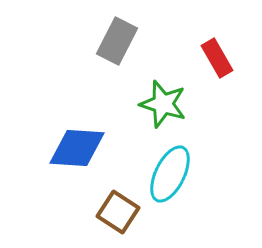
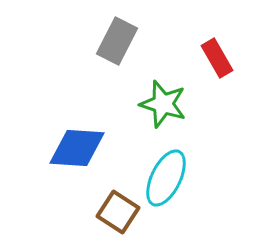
cyan ellipse: moved 4 px left, 4 px down
